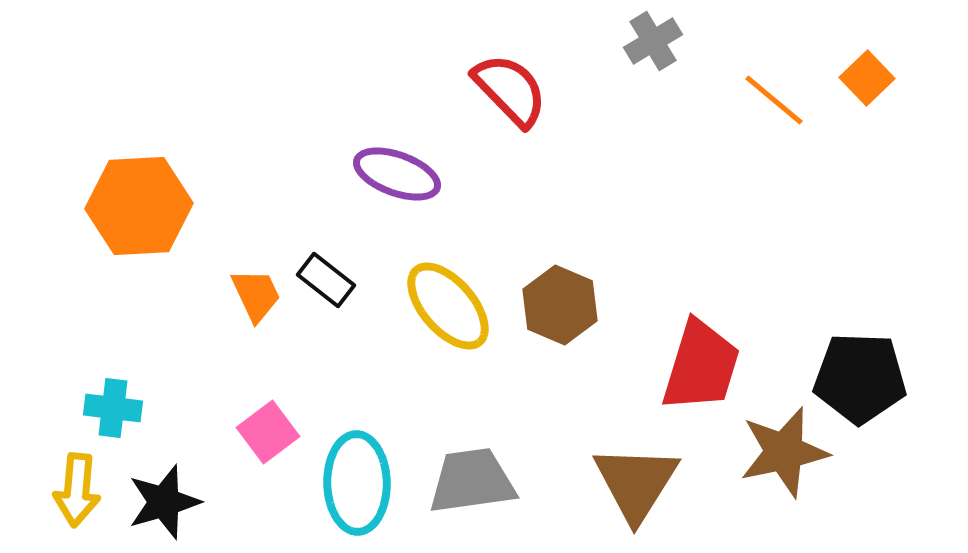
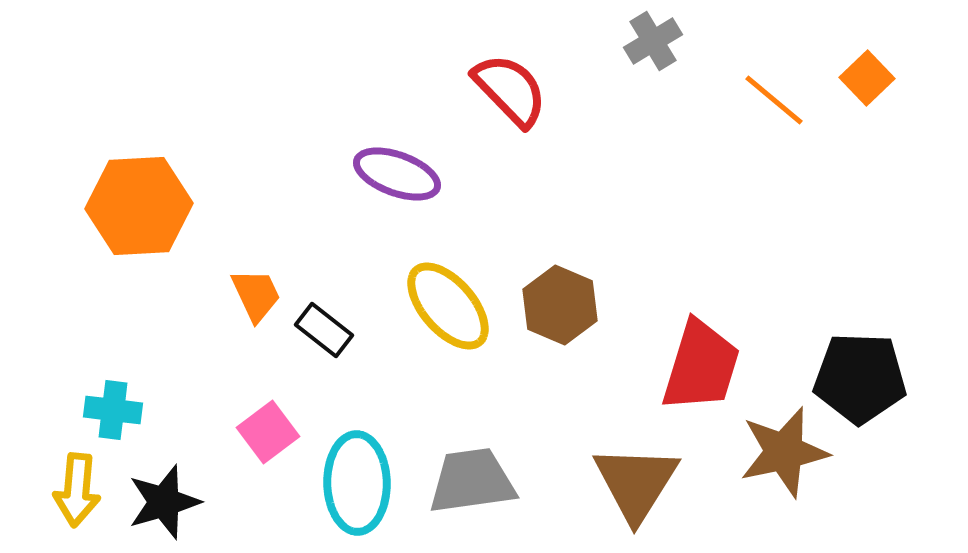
black rectangle: moved 2 px left, 50 px down
cyan cross: moved 2 px down
